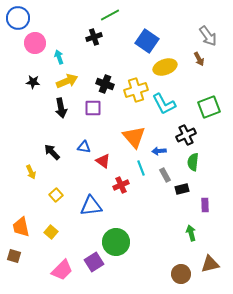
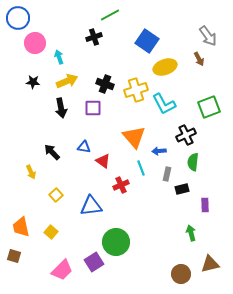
gray rectangle at (165, 175): moved 2 px right, 1 px up; rotated 40 degrees clockwise
